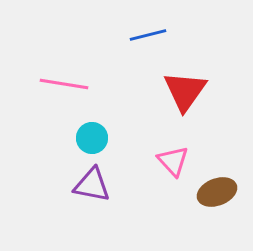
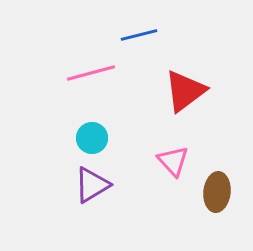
blue line: moved 9 px left
pink line: moved 27 px right, 11 px up; rotated 24 degrees counterclockwise
red triangle: rotated 18 degrees clockwise
purple triangle: rotated 42 degrees counterclockwise
brown ellipse: rotated 63 degrees counterclockwise
